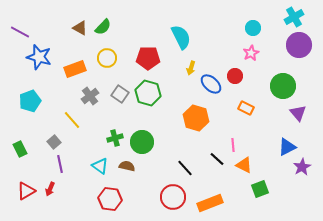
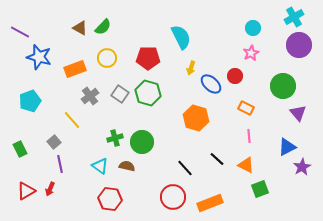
pink line at (233, 145): moved 16 px right, 9 px up
orange triangle at (244, 165): moved 2 px right
